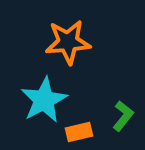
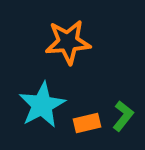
cyan star: moved 2 px left, 5 px down
orange rectangle: moved 8 px right, 9 px up
